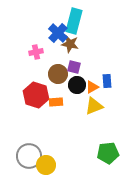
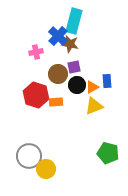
blue cross: moved 3 px down
purple square: rotated 24 degrees counterclockwise
green pentagon: rotated 20 degrees clockwise
yellow circle: moved 4 px down
